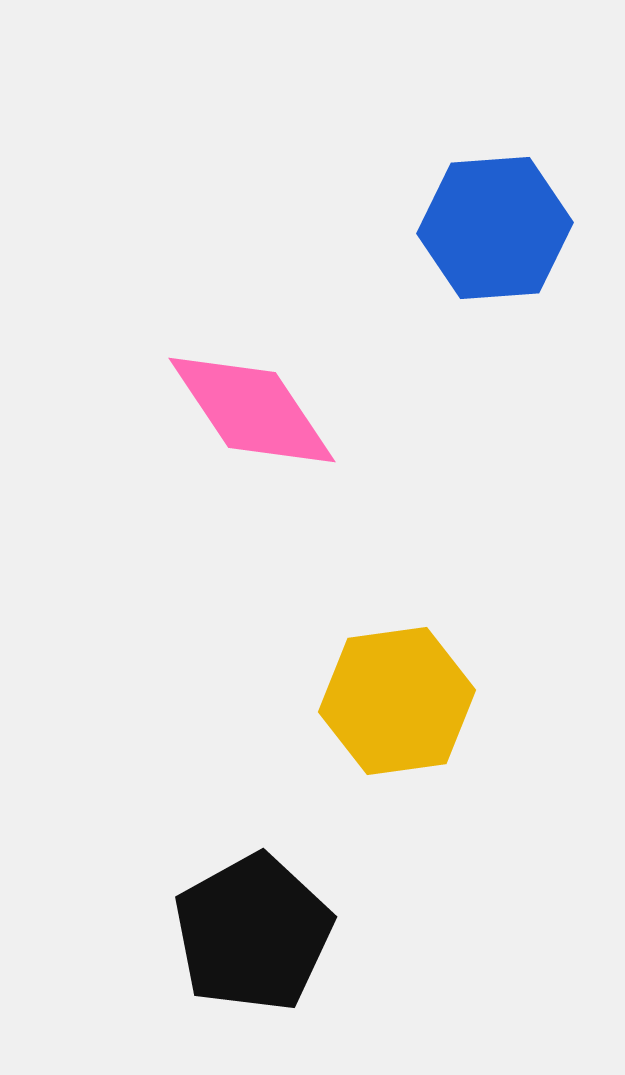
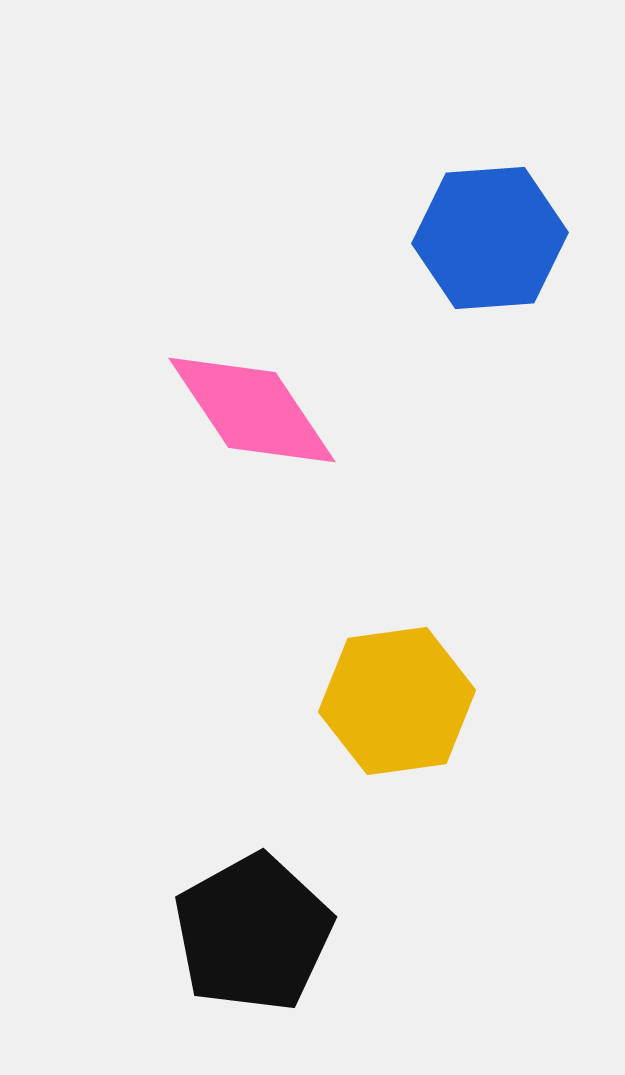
blue hexagon: moved 5 px left, 10 px down
